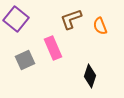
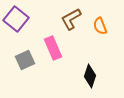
brown L-shape: rotated 10 degrees counterclockwise
